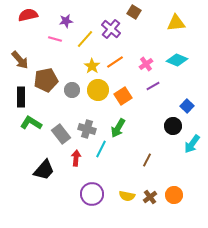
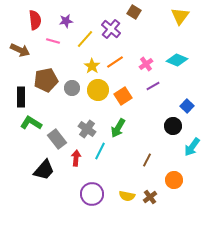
red semicircle: moved 7 px right, 5 px down; rotated 96 degrees clockwise
yellow triangle: moved 4 px right, 7 px up; rotated 48 degrees counterclockwise
pink line: moved 2 px left, 2 px down
brown arrow: moved 10 px up; rotated 24 degrees counterclockwise
gray circle: moved 2 px up
gray cross: rotated 18 degrees clockwise
gray rectangle: moved 4 px left, 5 px down
cyan arrow: moved 3 px down
cyan line: moved 1 px left, 2 px down
orange circle: moved 15 px up
